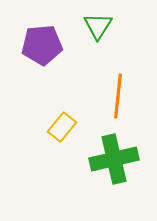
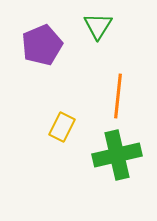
purple pentagon: rotated 18 degrees counterclockwise
yellow rectangle: rotated 12 degrees counterclockwise
green cross: moved 3 px right, 4 px up
